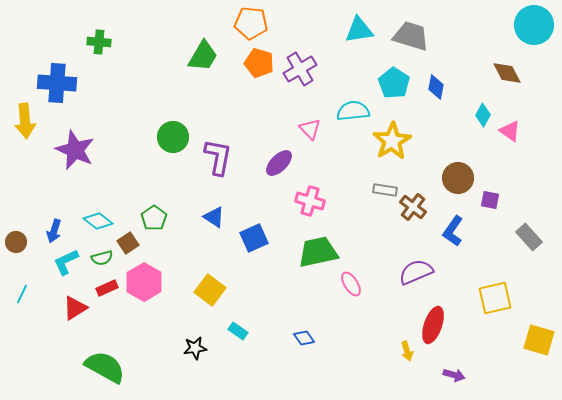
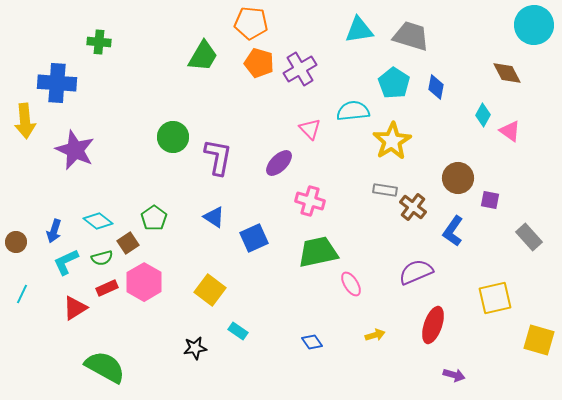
blue diamond at (304, 338): moved 8 px right, 4 px down
yellow arrow at (407, 351): moved 32 px left, 16 px up; rotated 90 degrees counterclockwise
